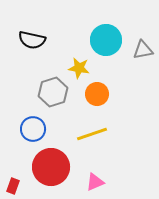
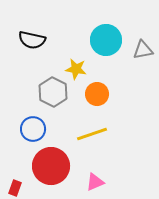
yellow star: moved 3 px left, 1 px down
gray hexagon: rotated 16 degrees counterclockwise
red circle: moved 1 px up
red rectangle: moved 2 px right, 2 px down
